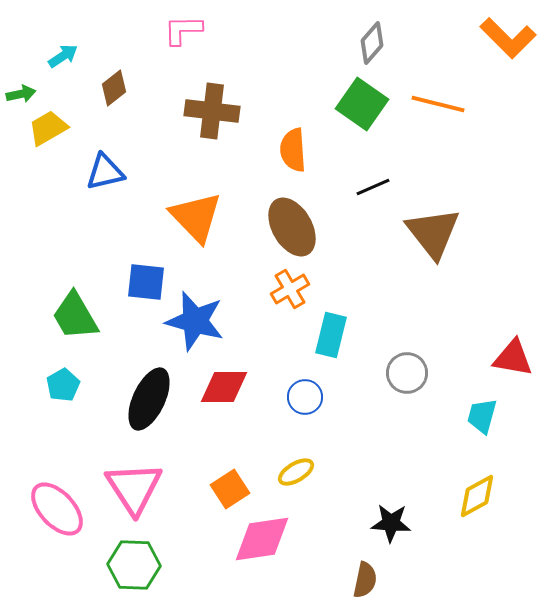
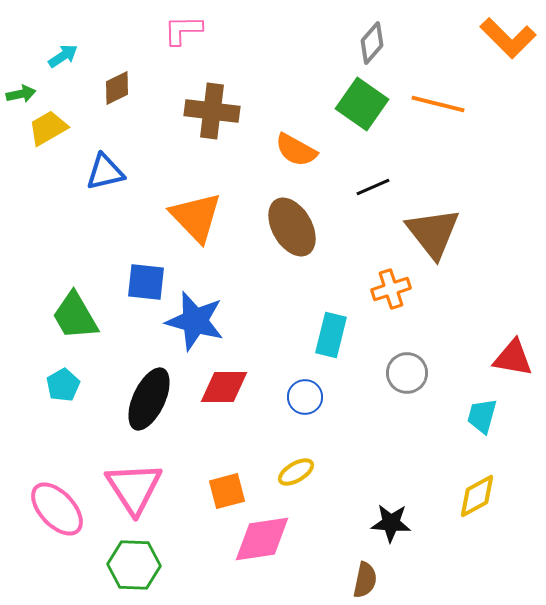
brown diamond: moved 3 px right; rotated 12 degrees clockwise
orange semicircle: moved 3 px right; rotated 57 degrees counterclockwise
orange cross: moved 101 px right; rotated 12 degrees clockwise
orange square: moved 3 px left, 2 px down; rotated 18 degrees clockwise
